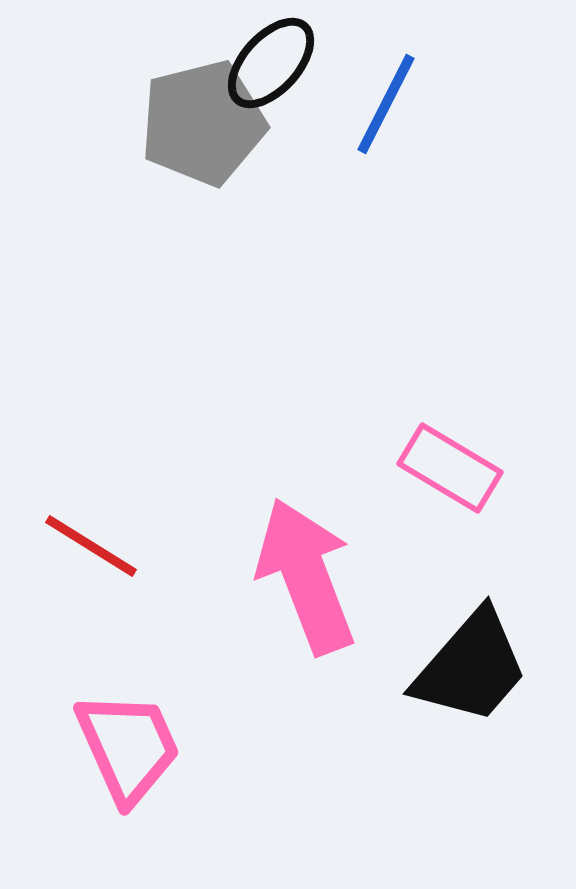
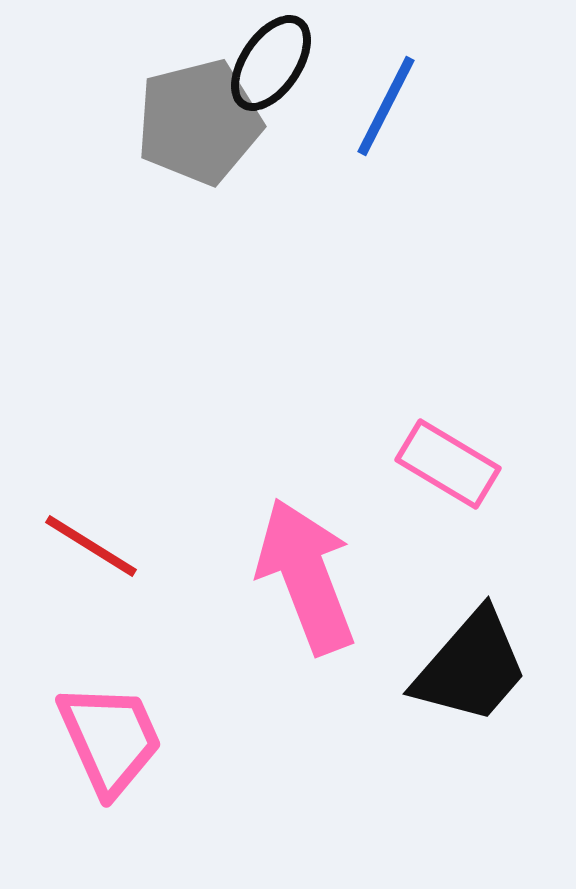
black ellipse: rotated 8 degrees counterclockwise
blue line: moved 2 px down
gray pentagon: moved 4 px left, 1 px up
pink rectangle: moved 2 px left, 4 px up
pink trapezoid: moved 18 px left, 8 px up
